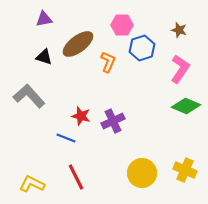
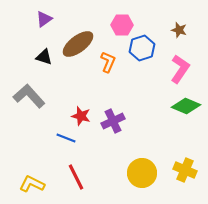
purple triangle: rotated 24 degrees counterclockwise
